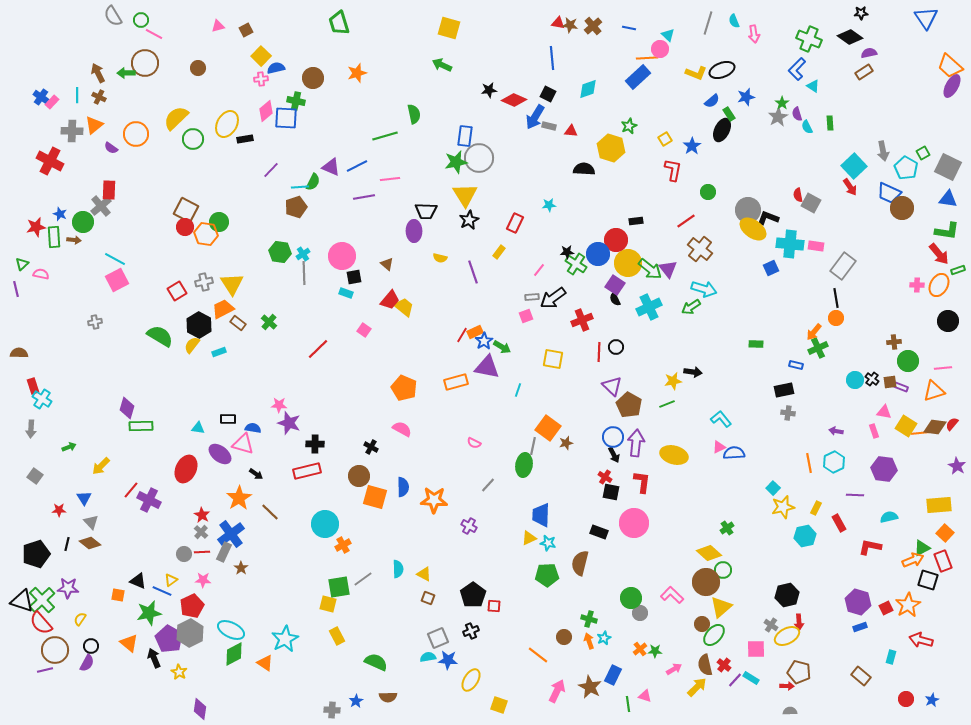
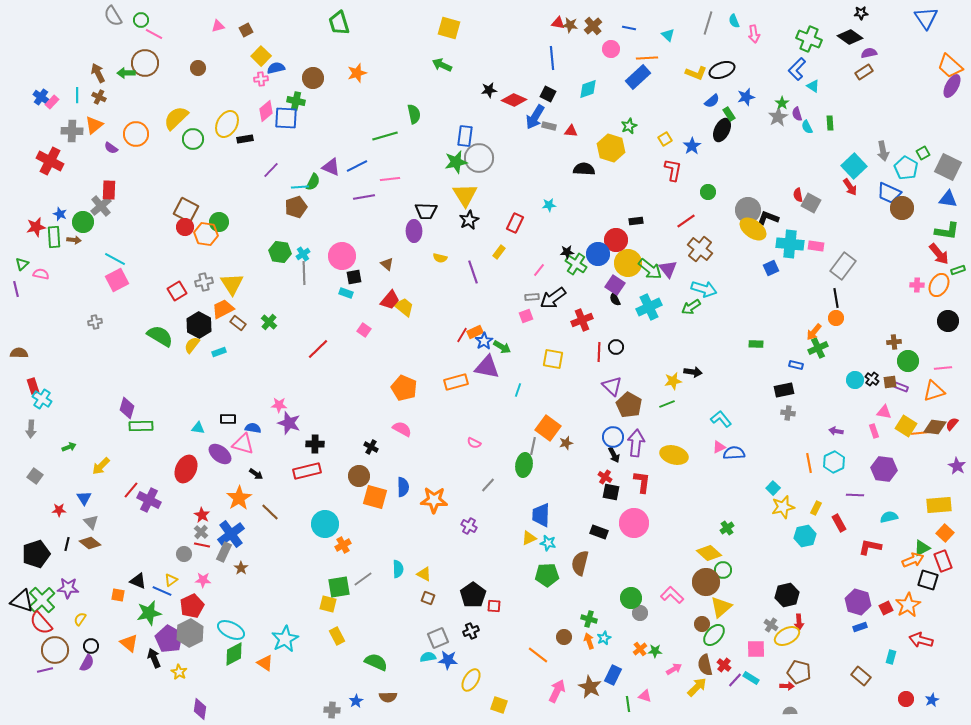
pink circle at (660, 49): moved 49 px left
red line at (202, 552): moved 7 px up; rotated 14 degrees clockwise
